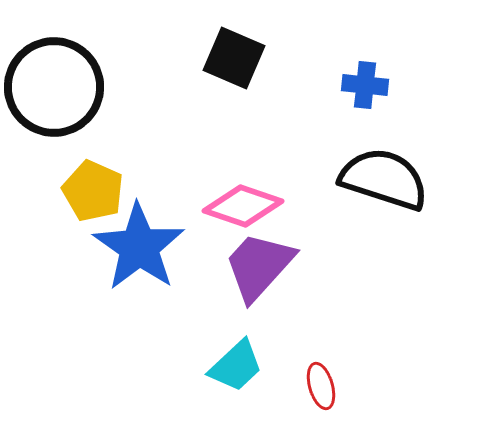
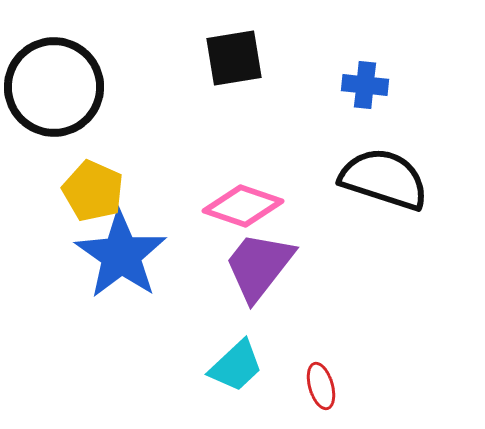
black square: rotated 32 degrees counterclockwise
blue star: moved 18 px left, 8 px down
purple trapezoid: rotated 4 degrees counterclockwise
